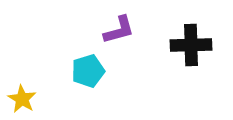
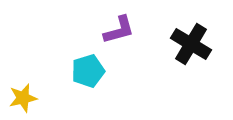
black cross: moved 1 px up; rotated 33 degrees clockwise
yellow star: moved 1 px right, 1 px up; rotated 28 degrees clockwise
